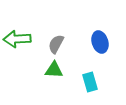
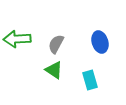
green triangle: rotated 30 degrees clockwise
cyan rectangle: moved 2 px up
